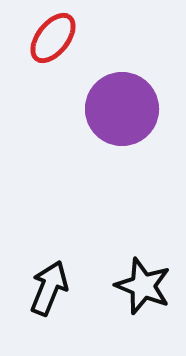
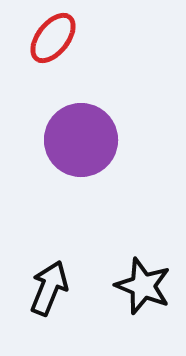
purple circle: moved 41 px left, 31 px down
